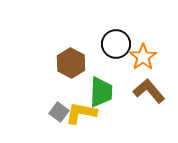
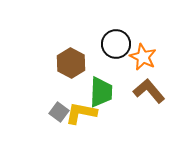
orange star: rotated 12 degrees counterclockwise
